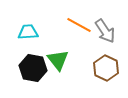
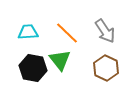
orange line: moved 12 px left, 8 px down; rotated 15 degrees clockwise
green triangle: moved 2 px right
